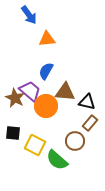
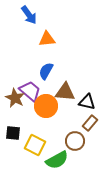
green semicircle: rotated 70 degrees counterclockwise
